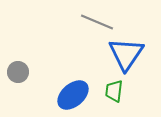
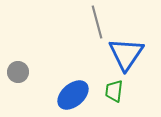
gray line: rotated 52 degrees clockwise
